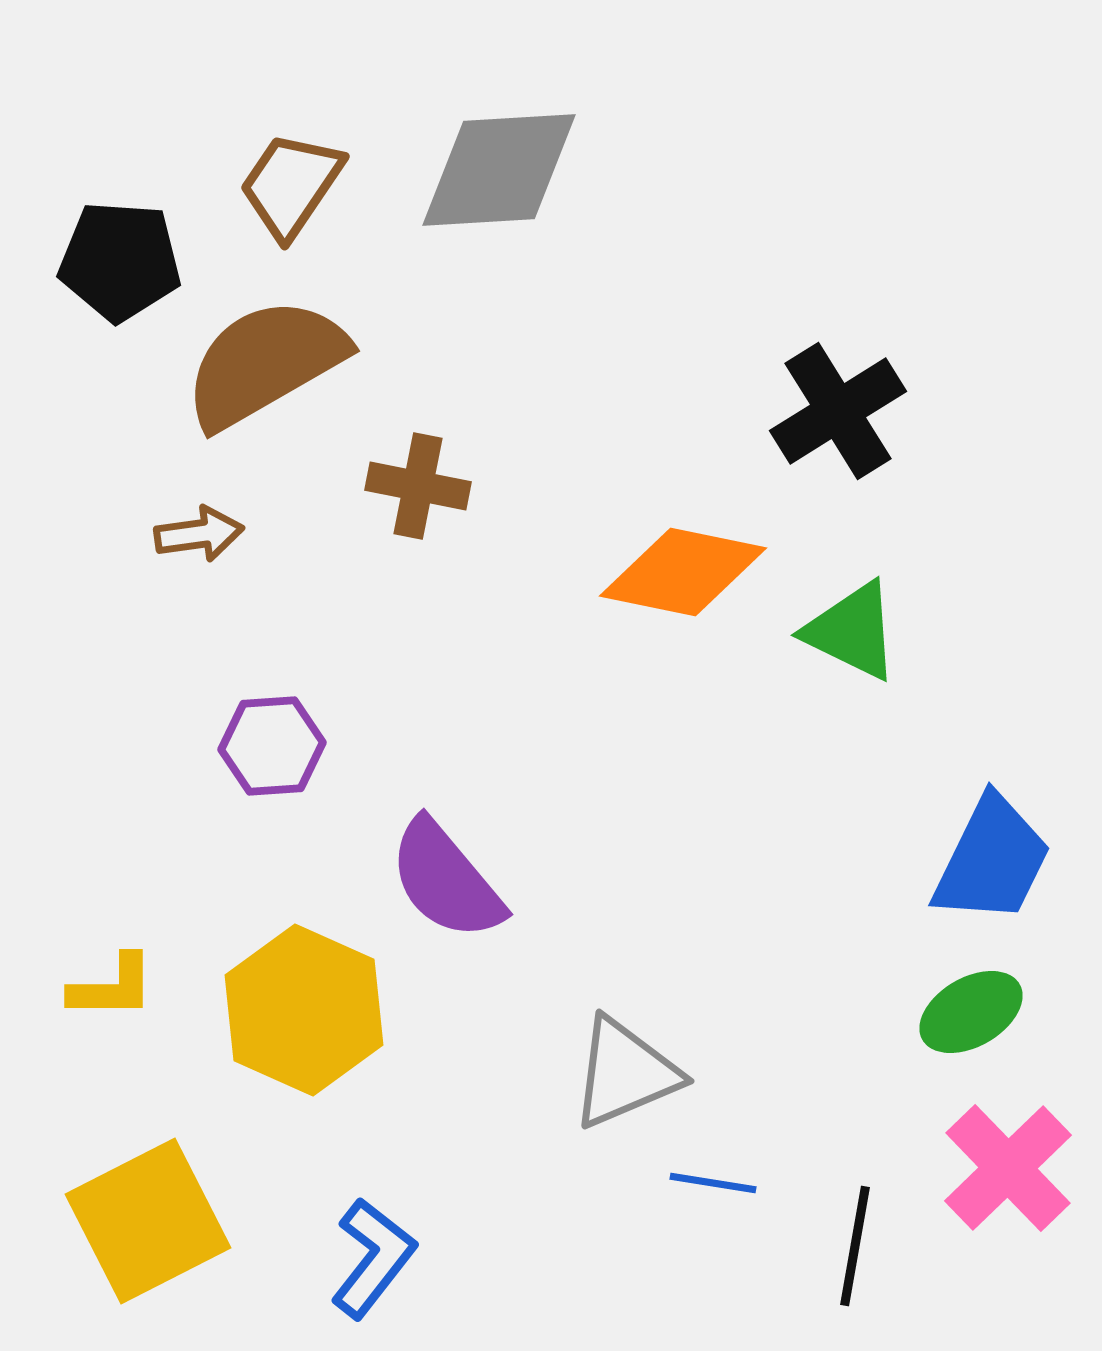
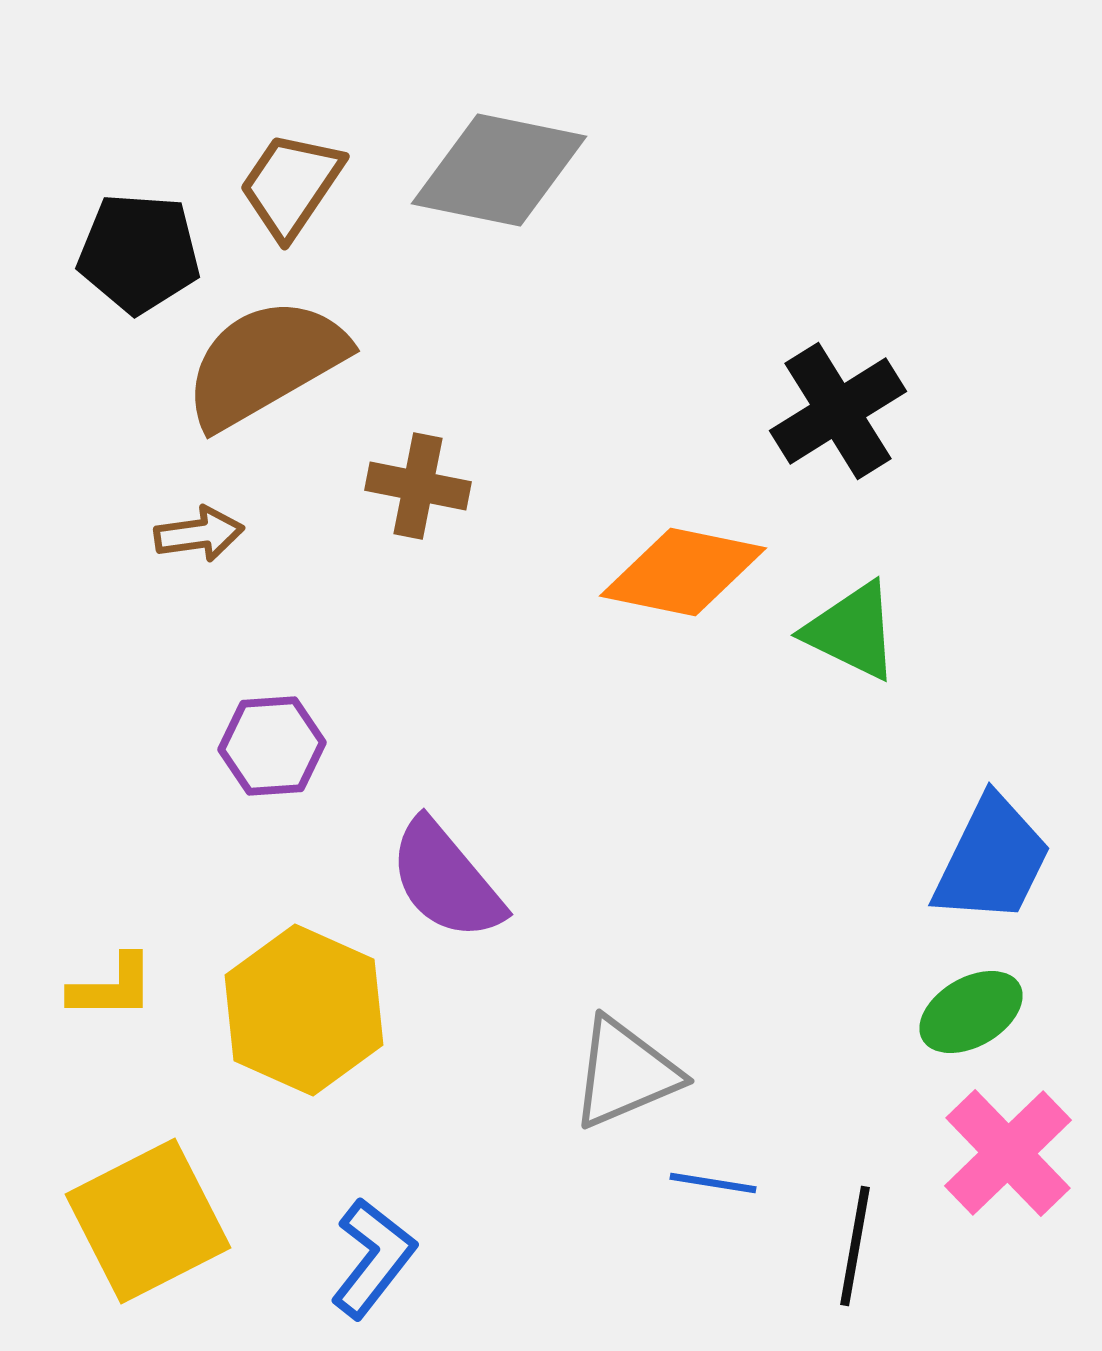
gray diamond: rotated 15 degrees clockwise
black pentagon: moved 19 px right, 8 px up
pink cross: moved 15 px up
